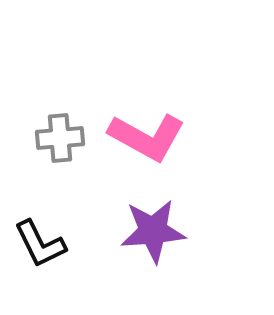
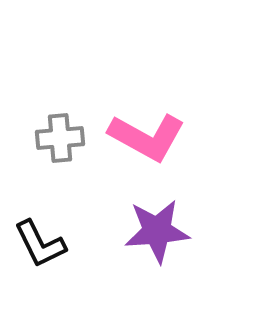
purple star: moved 4 px right
